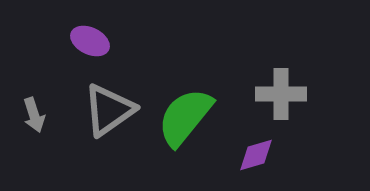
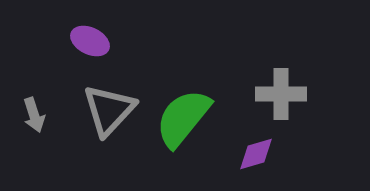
gray triangle: rotated 12 degrees counterclockwise
green semicircle: moved 2 px left, 1 px down
purple diamond: moved 1 px up
